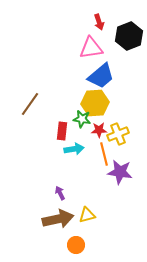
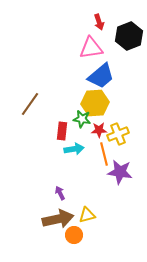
orange circle: moved 2 px left, 10 px up
